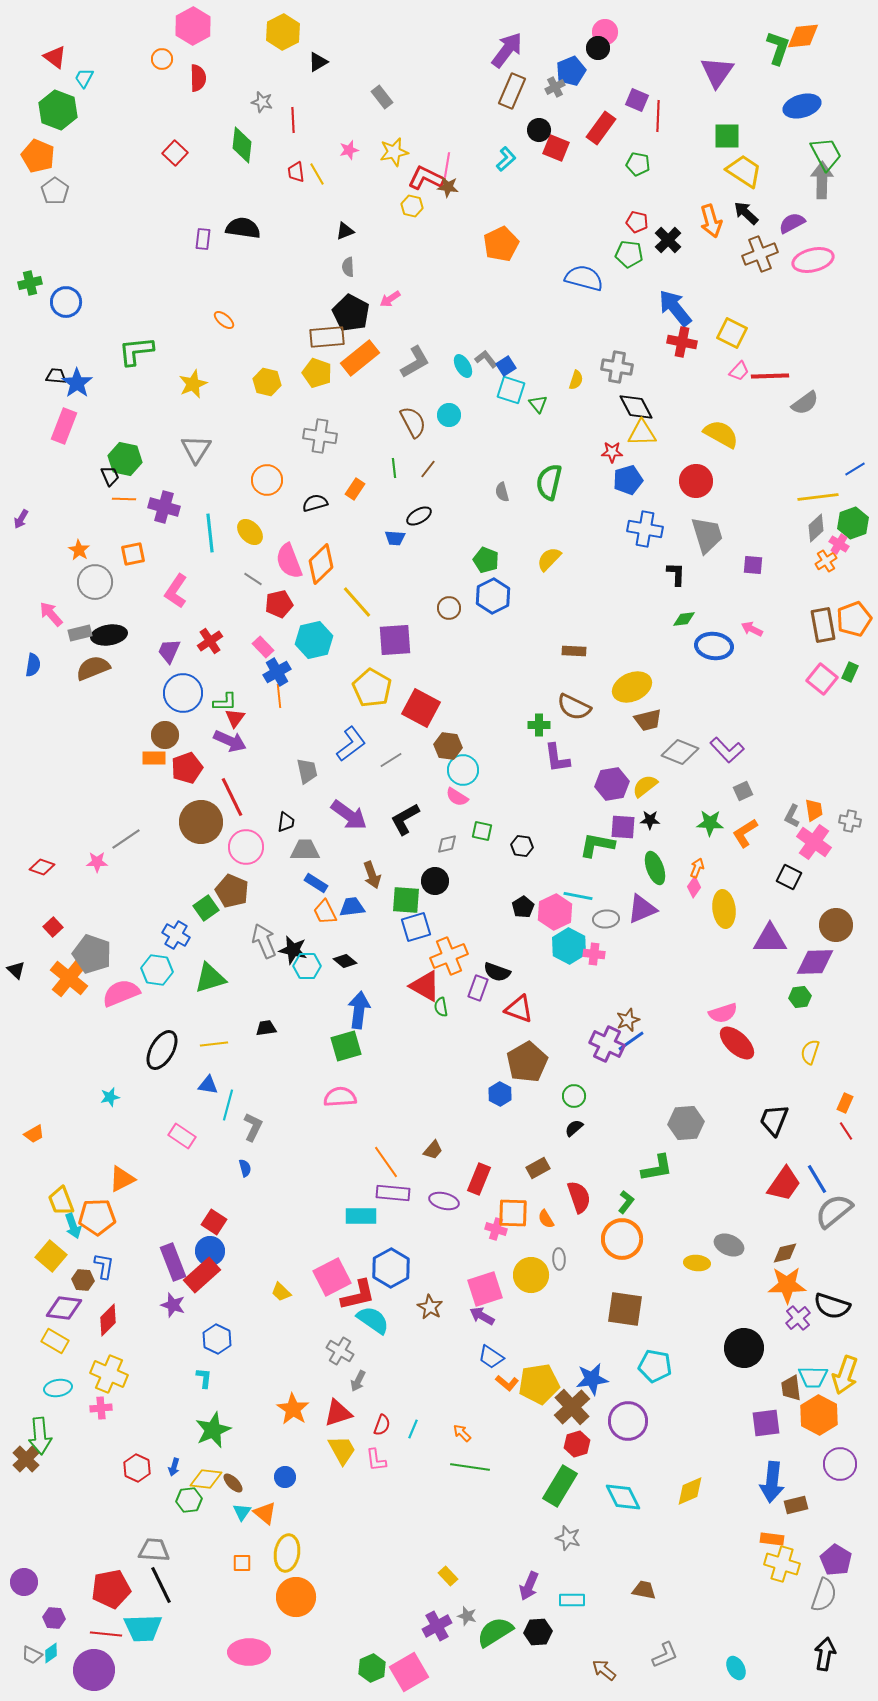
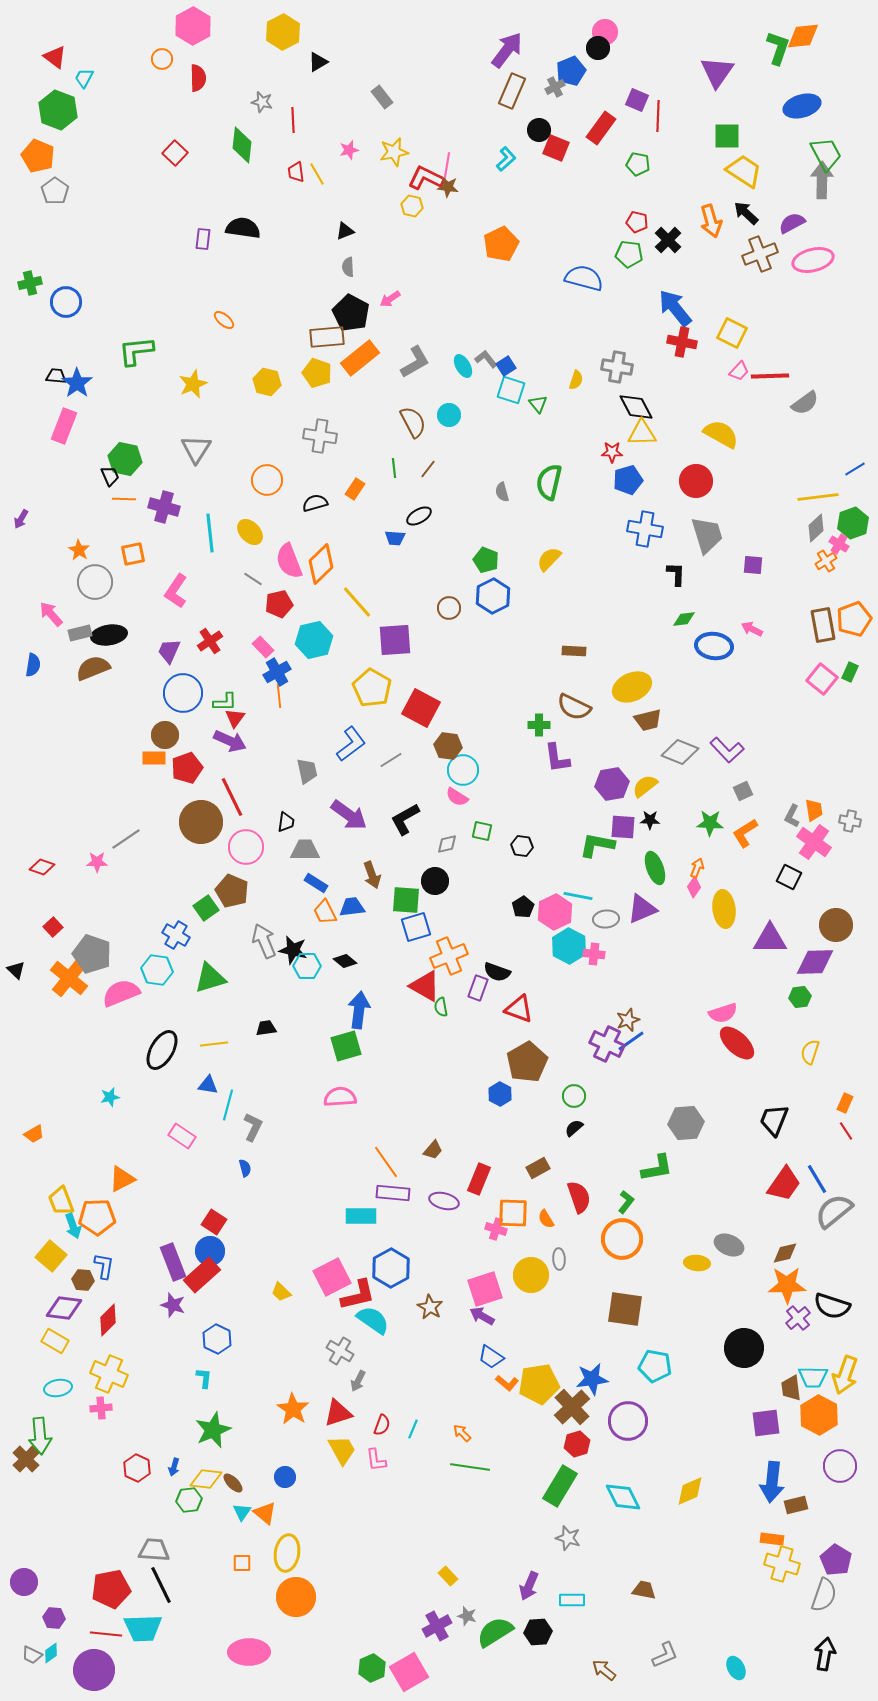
purple circle at (840, 1464): moved 2 px down
